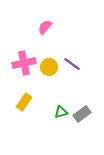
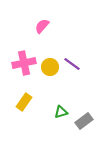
pink semicircle: moved 3 px left, 1 px up
yellow circle: moved 1 px right
gray rectangle: moved 2 px right, 7 px down
